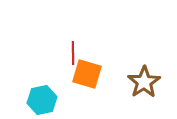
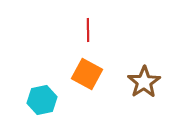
red line: moved 15 px right, 23 px up
orange square: rotated 12 degrees clockwise
